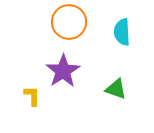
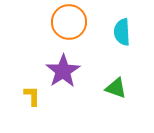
green triangle: moved 1 px up
